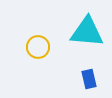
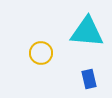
yellow circle: moved 3 px right, 6 px down
